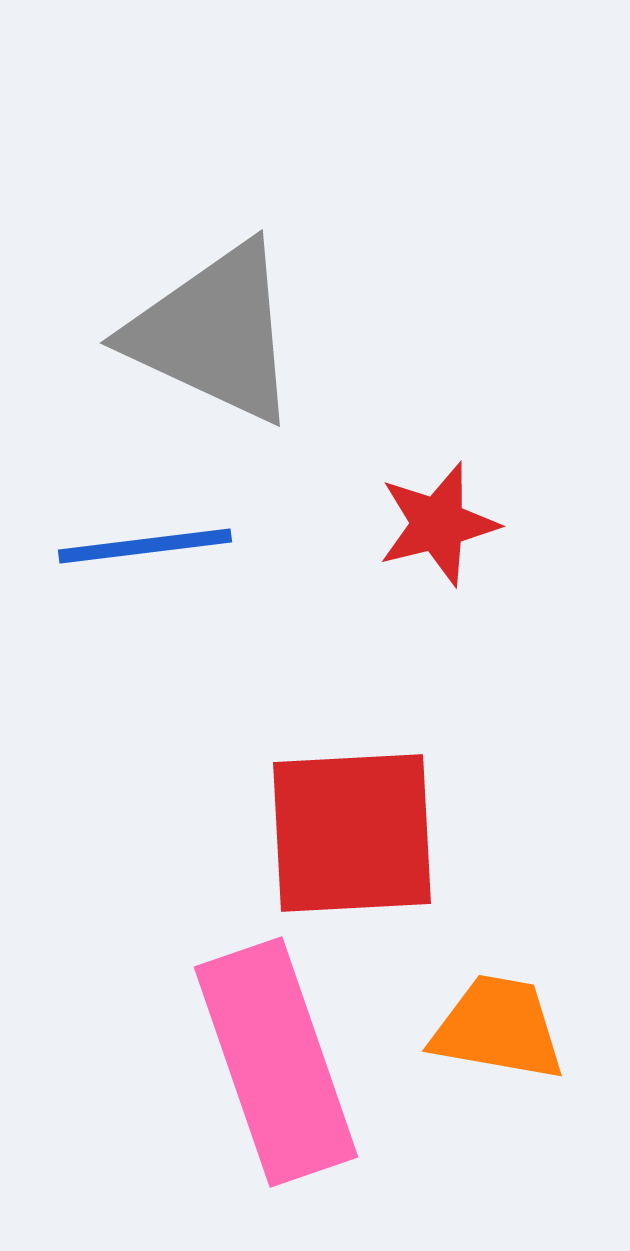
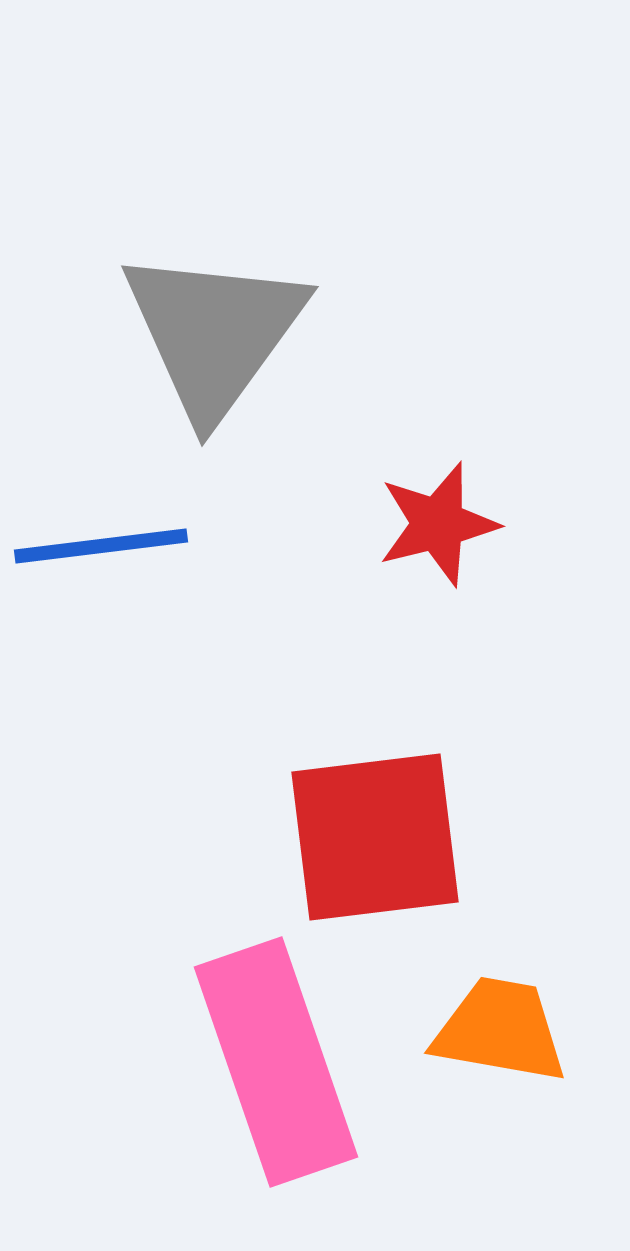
gray triangle: rotated 41 degrees clockwise
blue line: moved 44 px left
red square: moved 23 px right, 4 px down; rotated 4 degrees counterclockwise
orange trapezoid: moved 2 px right, 2 px down
